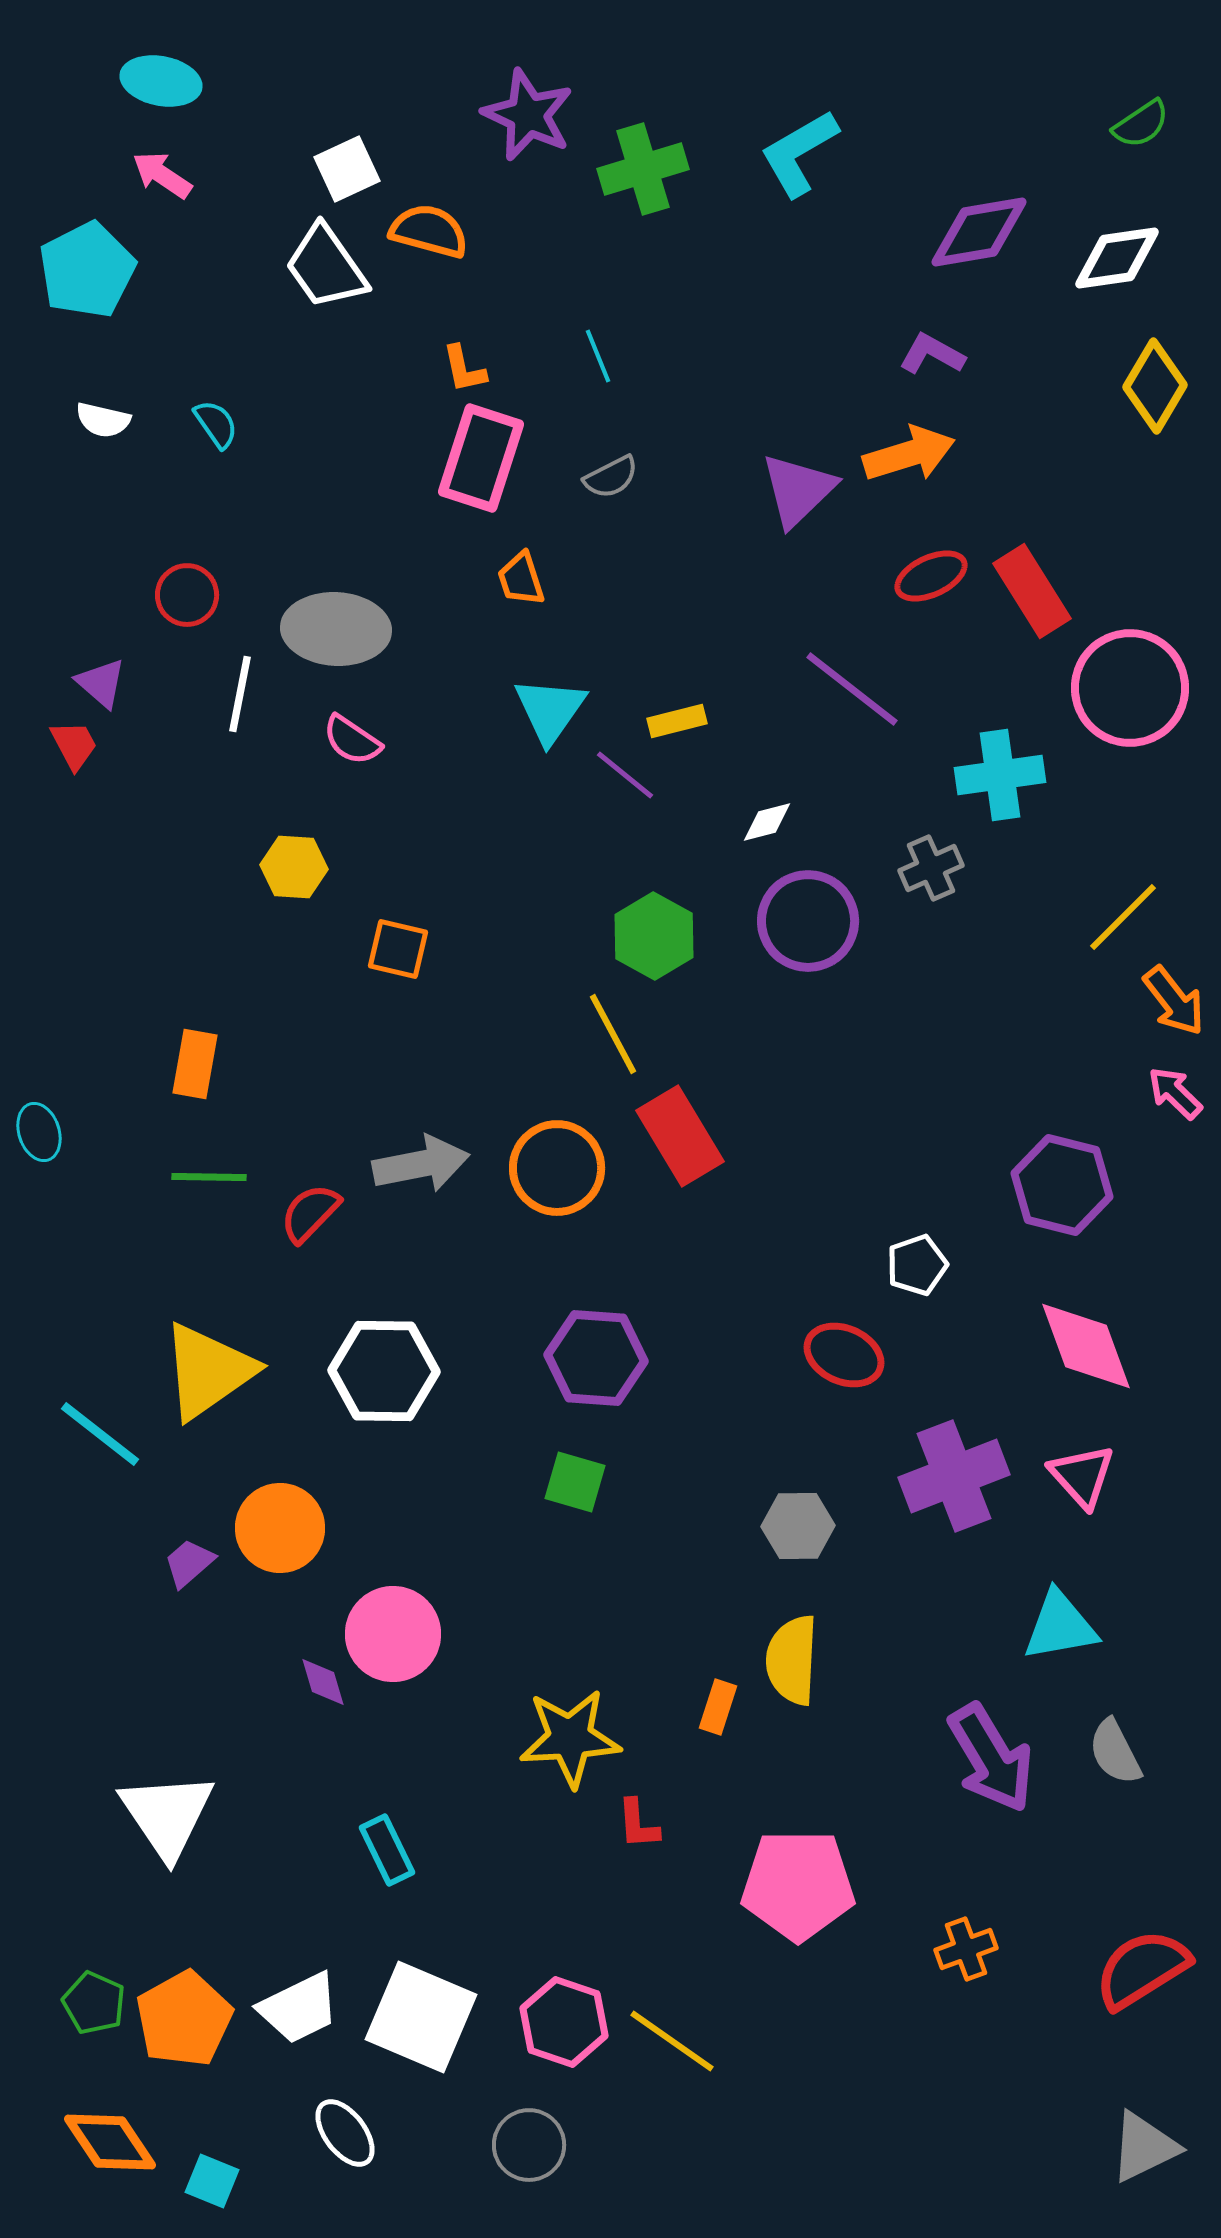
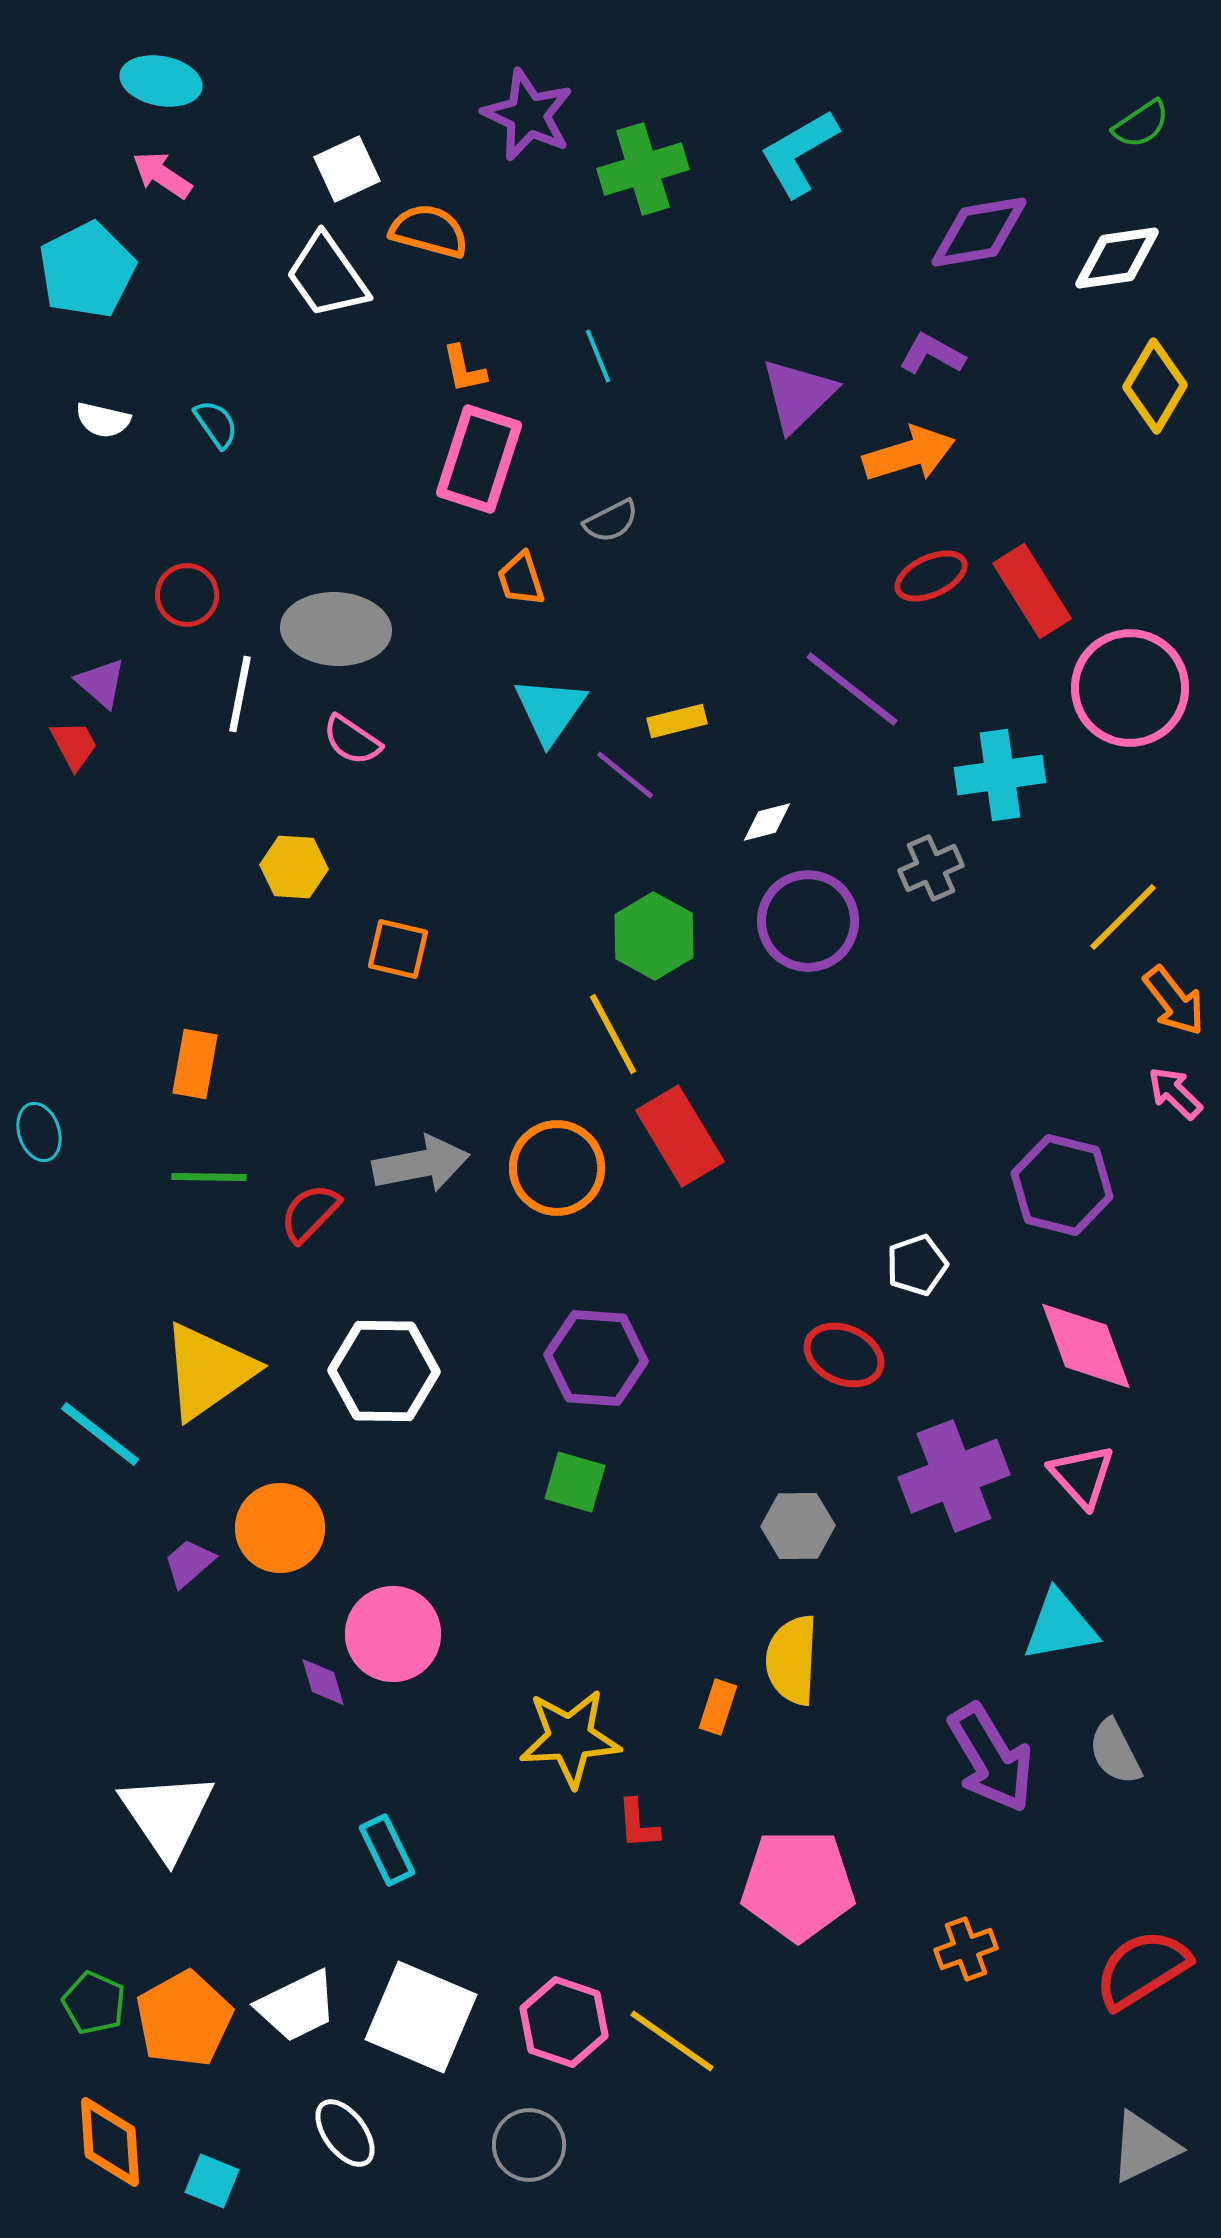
white trapezoid at (326, 267): moved 1 px right, 9 px down
pink rectangle at (481, 458): moved 2 px left, 1 px down
gray semicircle at (611, 477): moved 44 px down
purple triangle at (798, 490): moved 95 px up
white trapezoid at (299, 2008): moved 2 px left, 2 px up
orange diamond at (110, 2142): rotated 30 degrees clockwise
